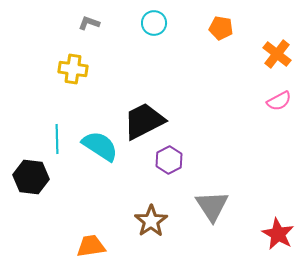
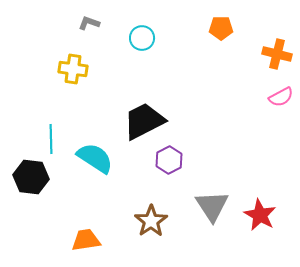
cyan circle: moved 12 px left, 15 px down
orange pentagon: rotated 10 degrees counterclockwise
orange cross: rotated 24 degrees counterclockwise
pink semicircle: moved 2 px right, 4 px up
cyan line: moved 6 px left
cyan semicircle: moved 5 px left, 12 px down
red star: moved 18 px left, 19 px up
orange trapezoid: moved 5 px left, 6 px up
